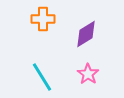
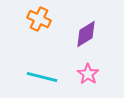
orange cross: moved 4 px left; rotated 25 degrees clockwise
cyan line: rotated 44 degrees counterclockwise
